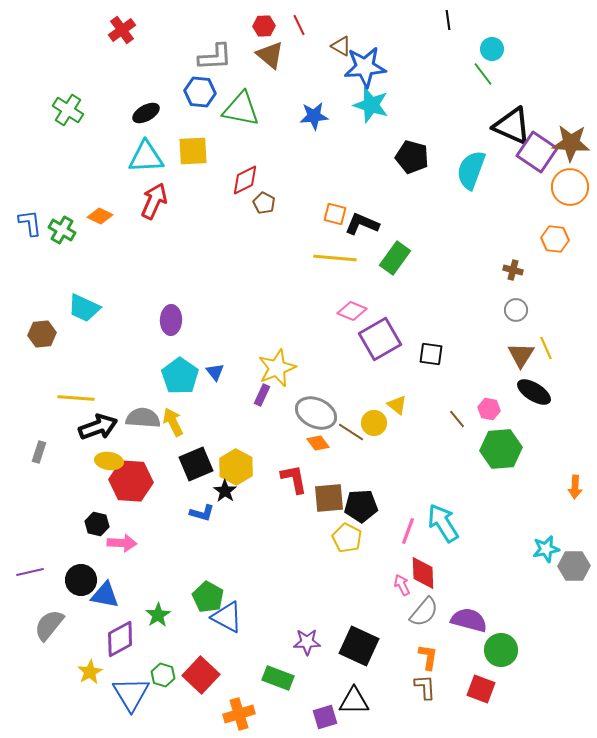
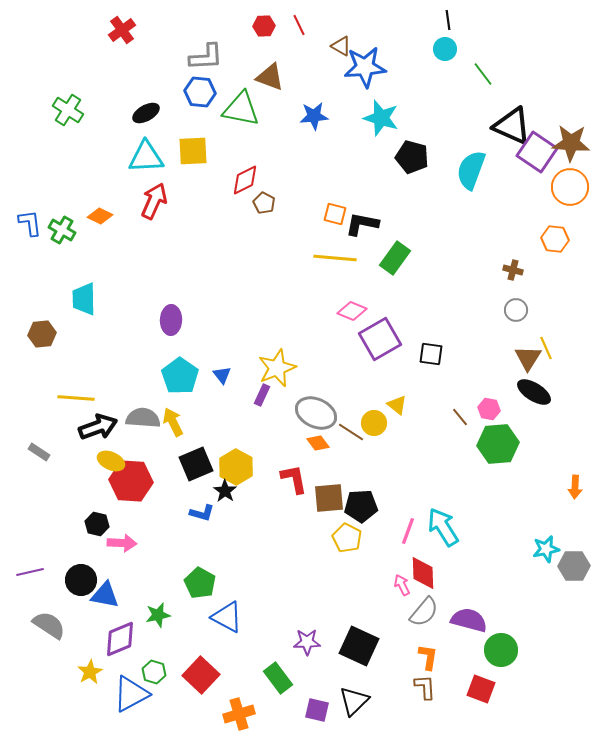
cyan circle at (492, 49): moved 47 px left
brown triangle at (270, 55): moved 22 px down; rotated 20 degrees counterclockwise
gray L-shape at (215, 57): moved 9 px left
cyan star at (371, 105): moved 10 px right, 13 px down
black L-shape at (362, 224): rotated 12 degrees counterclockwise
cyan trapezoid at (84, 308): moved 9 px up; rotated 64 degrees clockwise
brown triangle at (521, 355): moved 7 px right, 3 px down
blue triangle at (215, 372): moved 7 px right, 3 px down
brown line at (457, 419): moved 3 px right, 2 px up
green hexagon at (501, 449): moved 3 px left, 5 px up
gray rectangle at (39, 452): rotated 75 degrees counterclockwise
yellow ellipse at (109, 461): moved 2 px right; rotated 16 degrees clockwise
cyan arrow at (443, 523): moved 4 px down
green pentagon at (208, 597): moved 8 px left, 14 px up
green star at (158, 615): rotated 20 degrees clockwise
gray semicircle at (49, 625): rotated 84 degrees clockwise
purple diamond at (120, 639): rotated 6 degrees clockwise
green hexagon at (163, 675): moved 9 px left, 3 px up
green rectangle at (278, 678): rotated 32 degrees clockwise
blue triangle at (131, 694): rotated 33 degrees clockwise
black triangle at (354, 701): rotated 44 degrees counterclockwise
purple square at (325, 717): moved 8 px left, 7 px up; rotated 30 degrees clockwise
